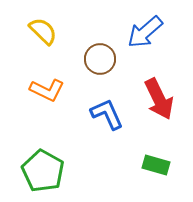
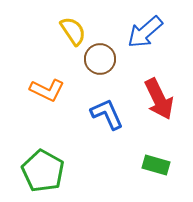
yellow semicircle: moved 30 px right; rotated 12 degrees clockwise
